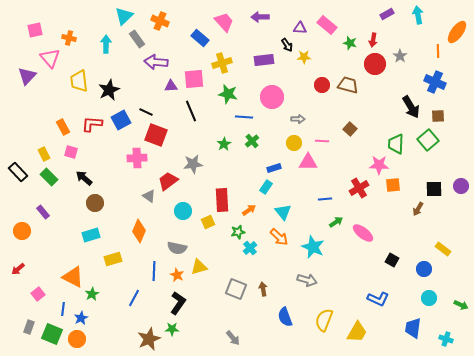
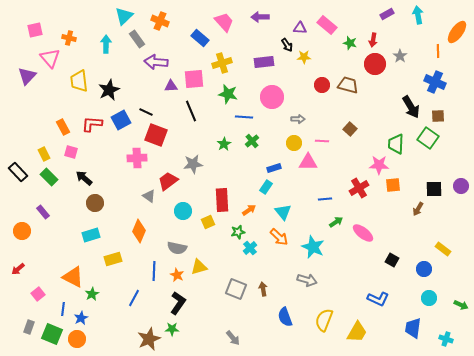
purple rectangle at (264, 60): moved 2 px down
green square at (428, 140): moved 2 px up; rotated 15 degrees counterclockwise
